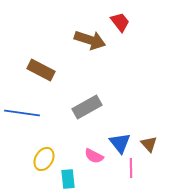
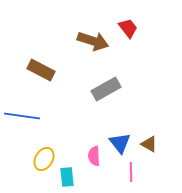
red trapezoid: moved 8 px right, 6 px down
brown arrow: moved 3 px right, 1 px down
gray rectangle: moved 19 px right, 18 px up
blue line: moved 3 px down
brown triangle: rotated 18 degrees counterclockwise
pink semicircle: rotated 60 degrees clockwise
pink line: moved 4 px down
cyan rectangle: moved 1 px left, 2 px up
